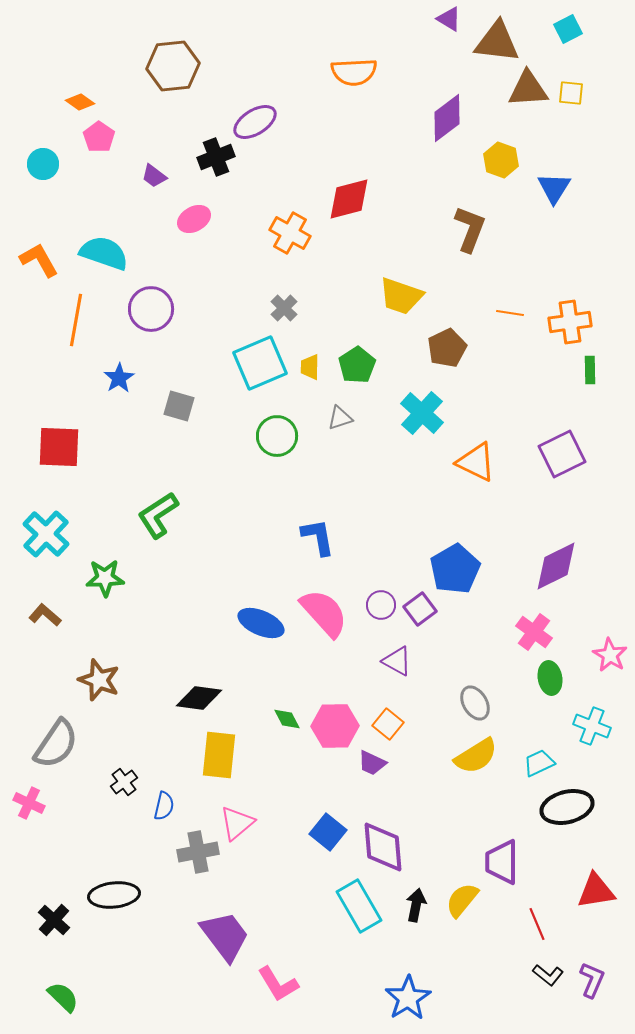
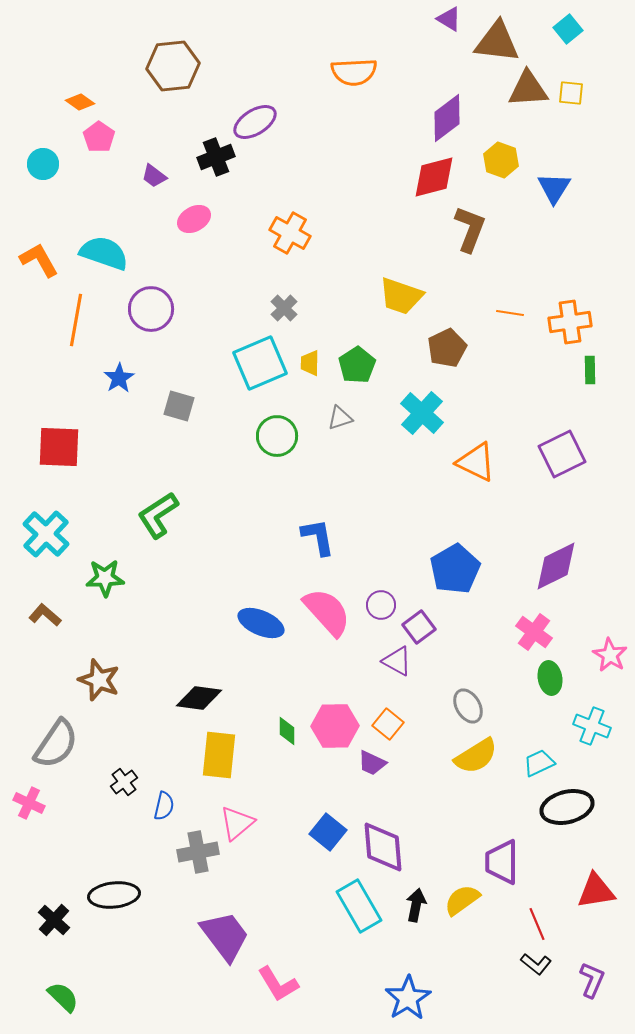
cyan square at (568, 29): rotated 12 degrees counterclockwise
red diamond at (349, 199): moved 85 px right, 22 px up
yellow trapezoid at (310, 367): moved 4 px up
purple square at (420, 609): moved 1 px left, 18 px down
pink semicircle at (324, 613): moved 3 px right, 1 px up
gray ellipse at (475, 703): moved 7 px left, 3 px down
green diamond at (287, 719): moved 12 px down; rotated 28 degrees clockwise
yellow semicircle at (462, 900): rotated 15 degrees clockwise
black L-shape at (548, 975): moved 12 px left, 11 px up
